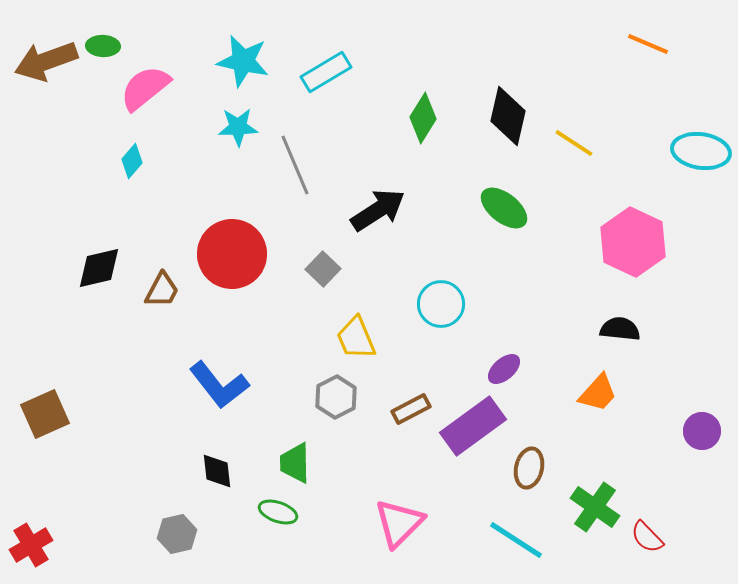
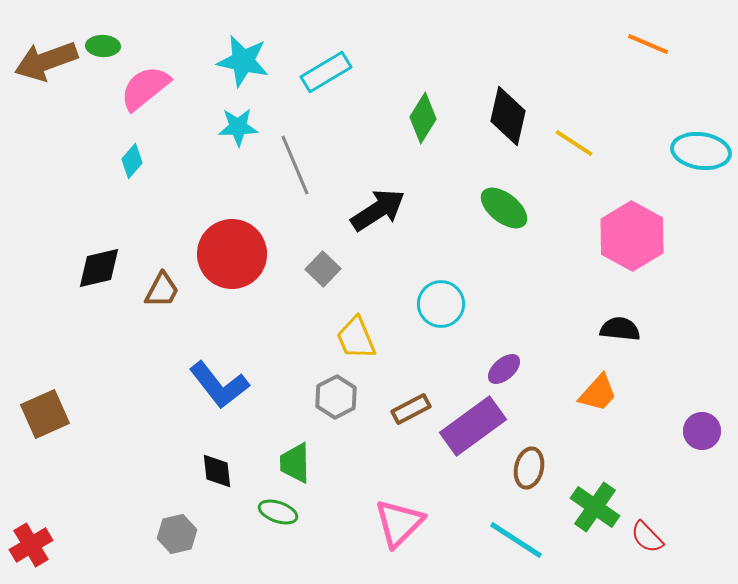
pink hexagon at (633, 242): moved 1 px left, 6 px up; rotated 4 degrees clockwise
